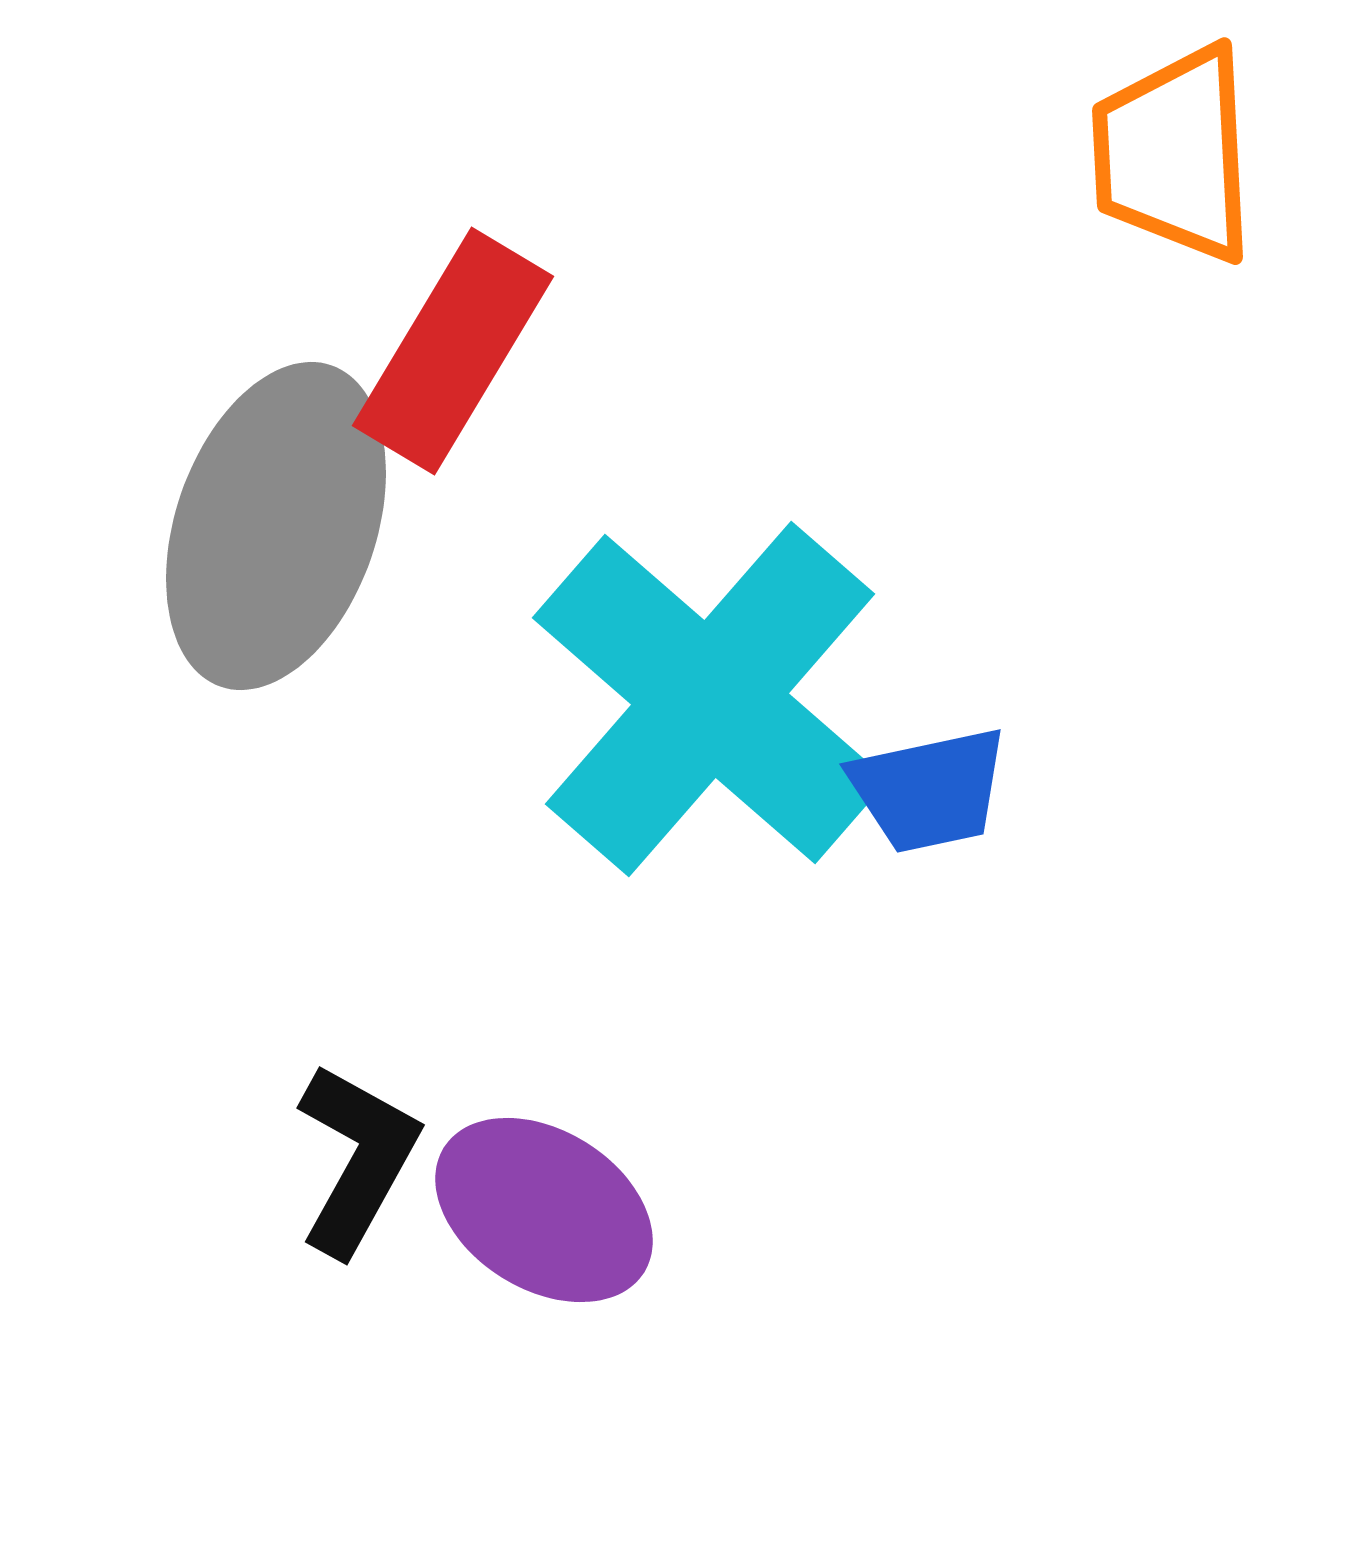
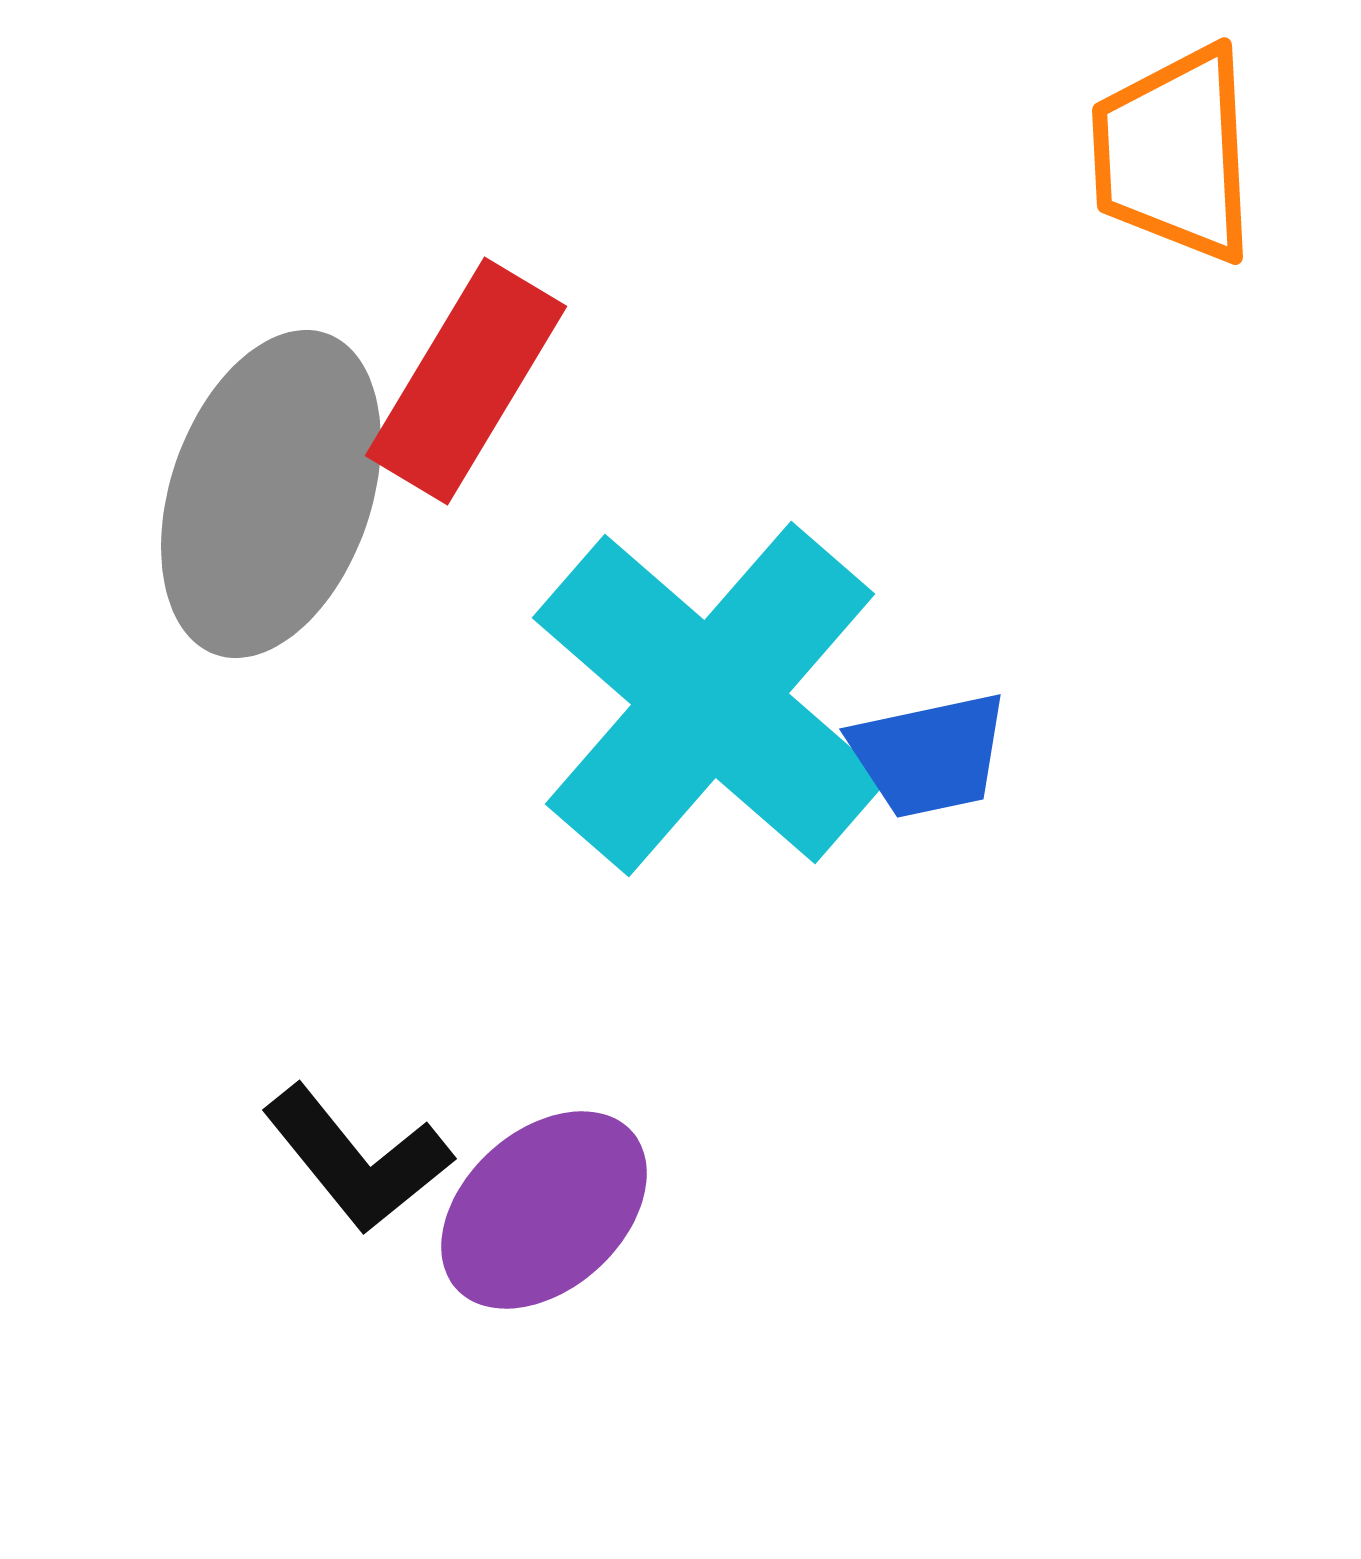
red rectangle: moved 13 px right, 30 px down
gray ellipse: moved 5 px left, 32 px up
blue trapezoid: moved 35 px up
black L-shape: rotated 112 degrees clockwise
purple ellipse: rotated 74 degrees counterclockwise
